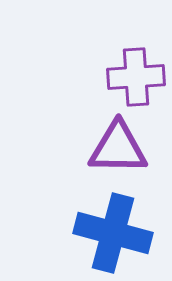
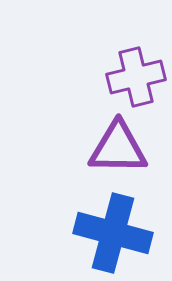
purple cross: rotated 10 degrees counterclockwise
